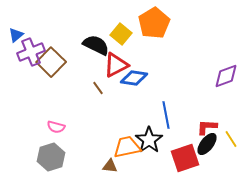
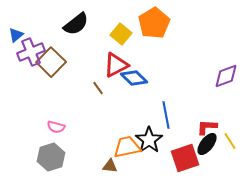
black semicircle: moved 20 px left, 21 px up; rotated 116 degrees clockwise
blue diamond: rotated 36 degrees clockwise
yellow line: moved 1 px left, 2 px down
